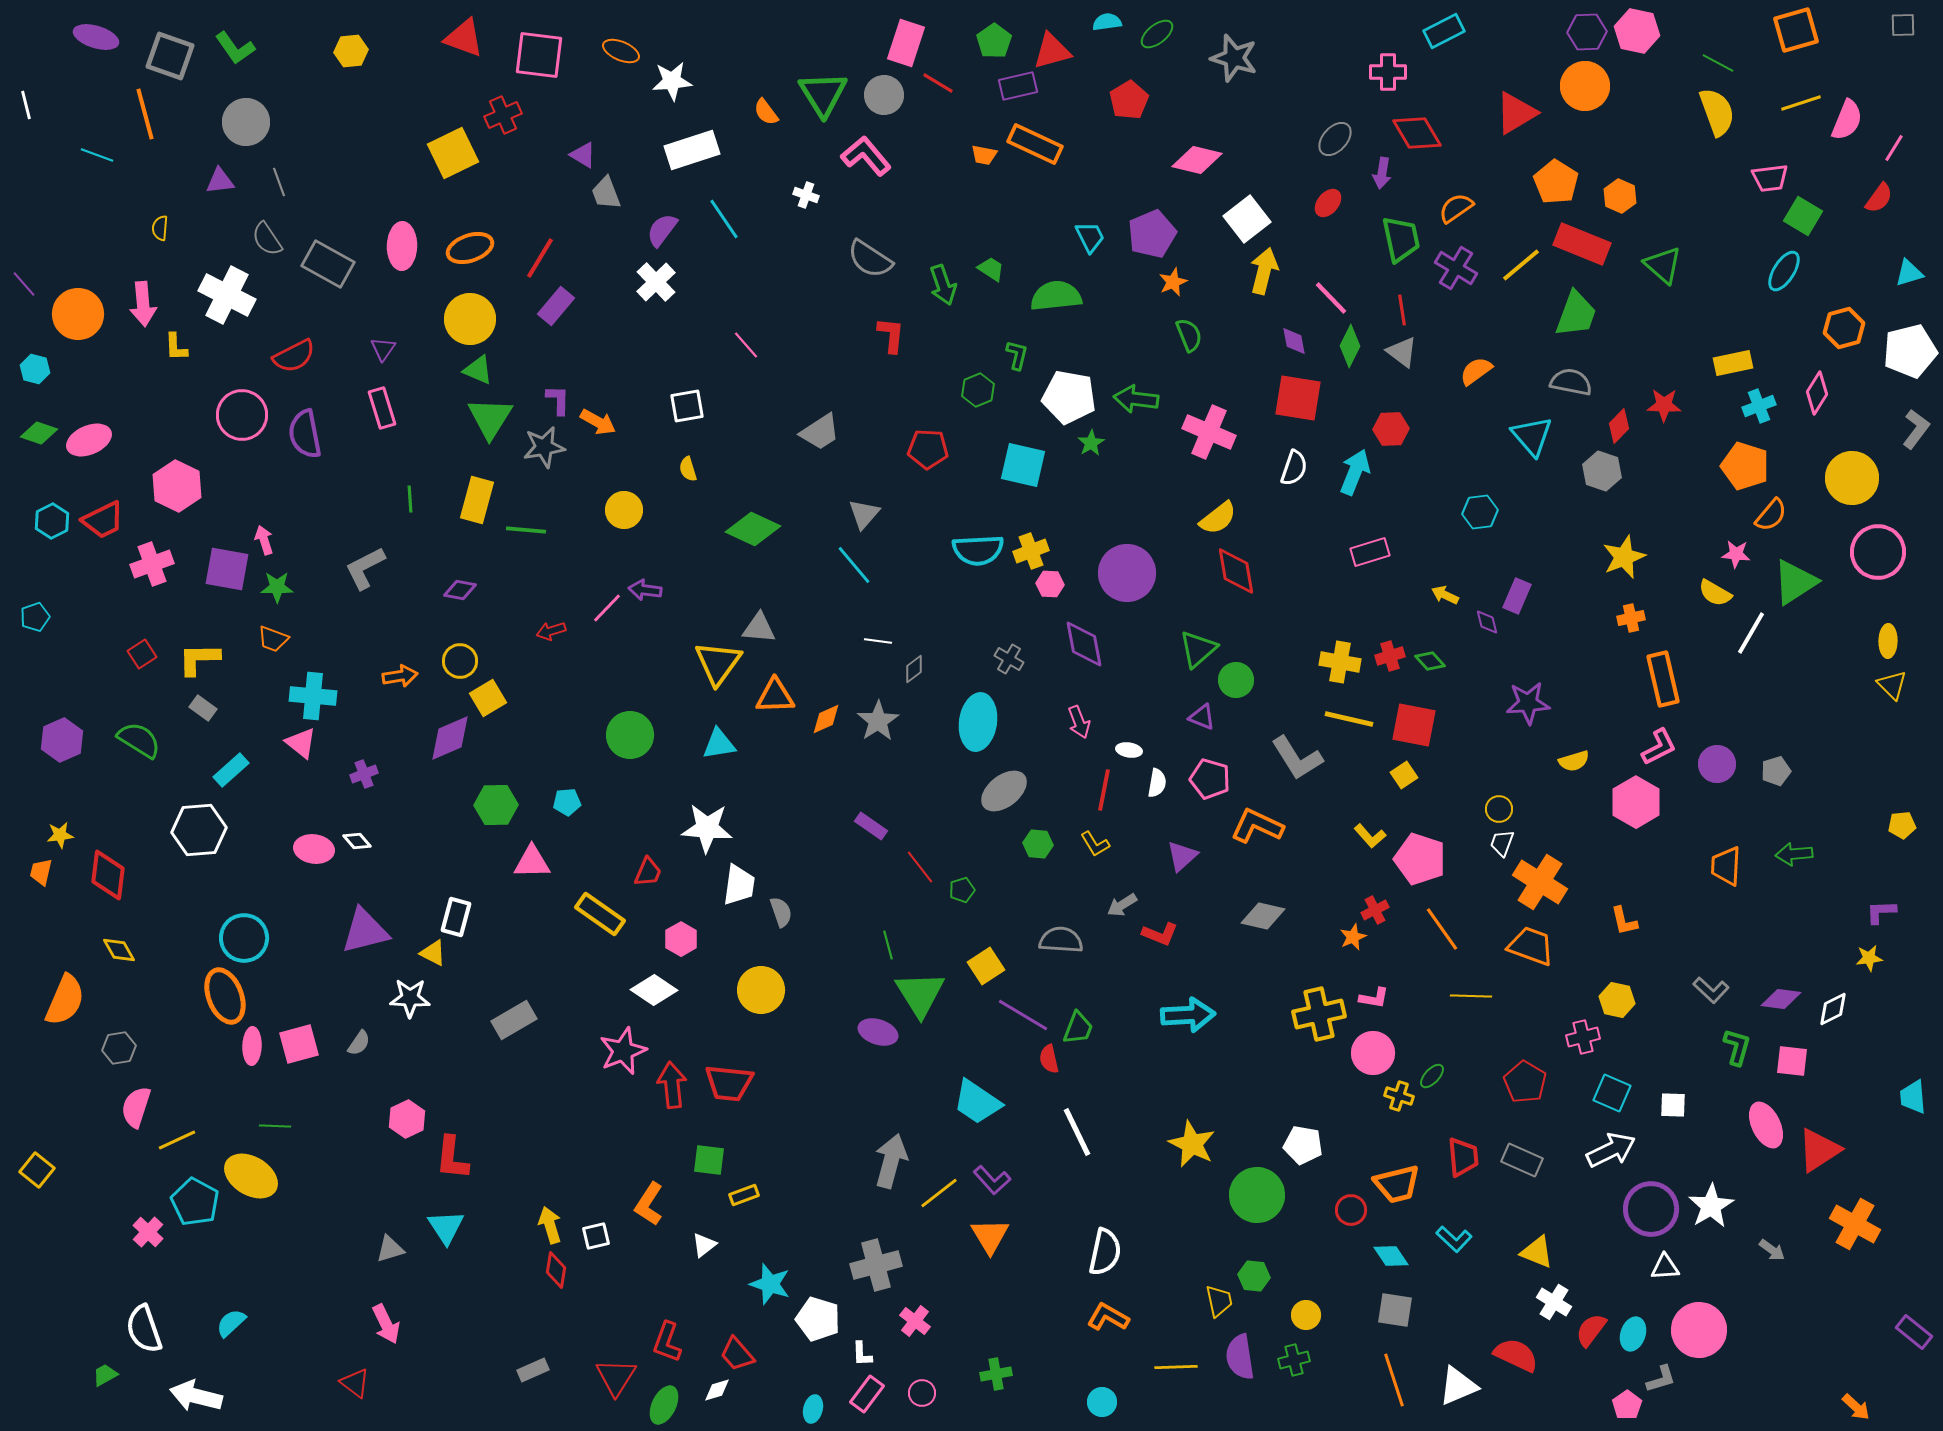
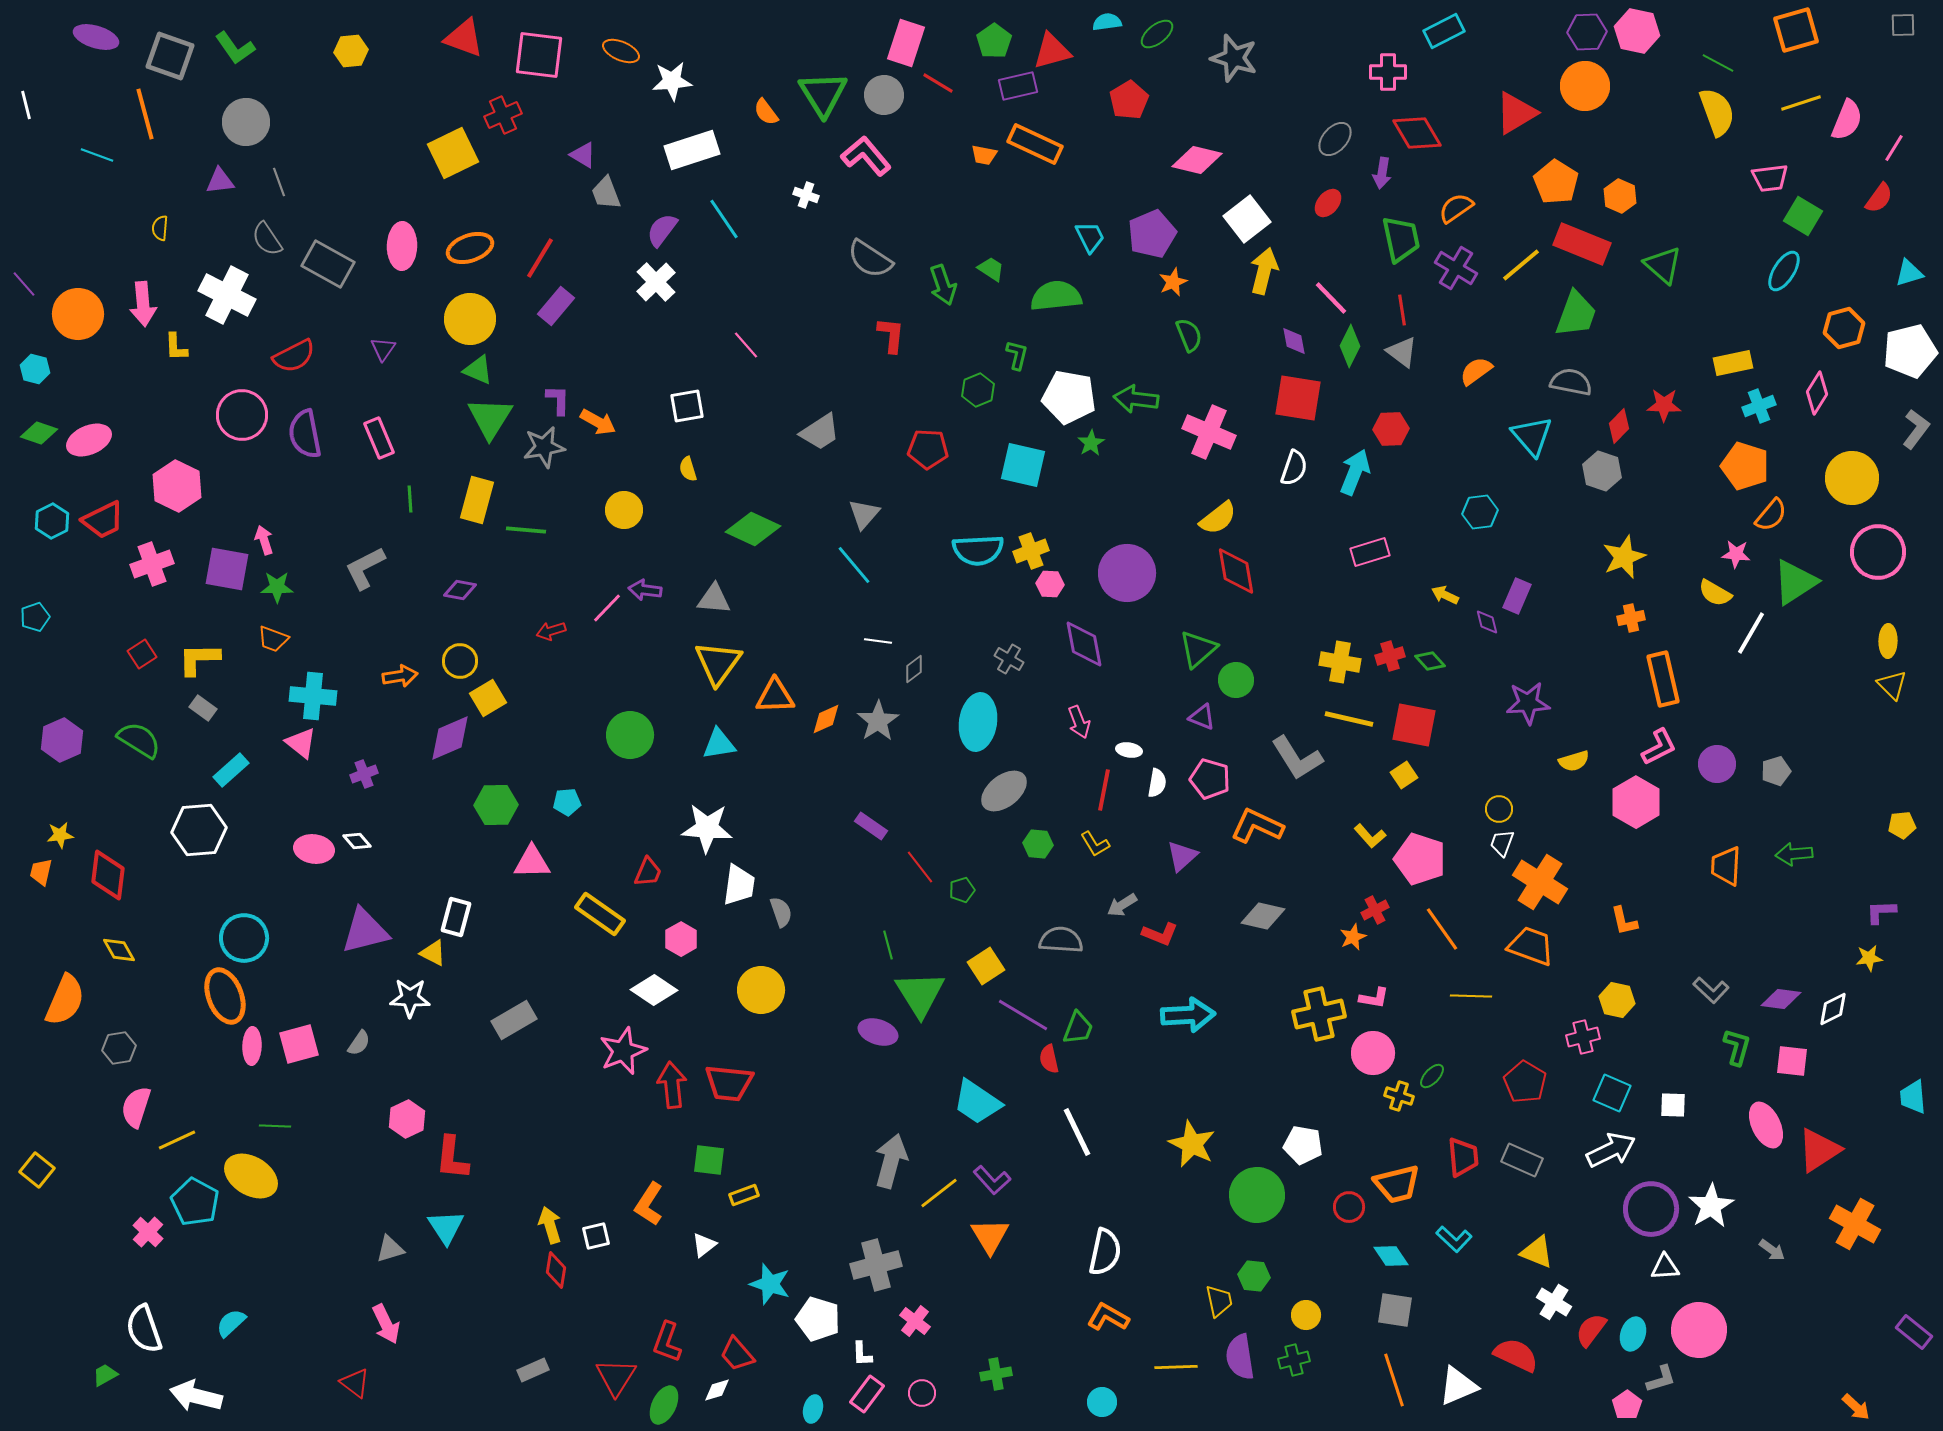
pink rectangle at (382, 408): moved 3 px left, 30 px down; rotated 6 degrees counterclockwise
gray triangle at (759, 628): moved 45 px left, 29 px up
red circle at (1351, 1210): moved 2 px left, 3 px up
